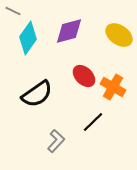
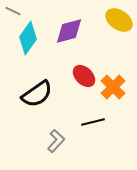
yellow ellipse: moved 15 px up
orange cross: rotated 15 degrees clockwise
black line: rotated 30 degrees clockwise
